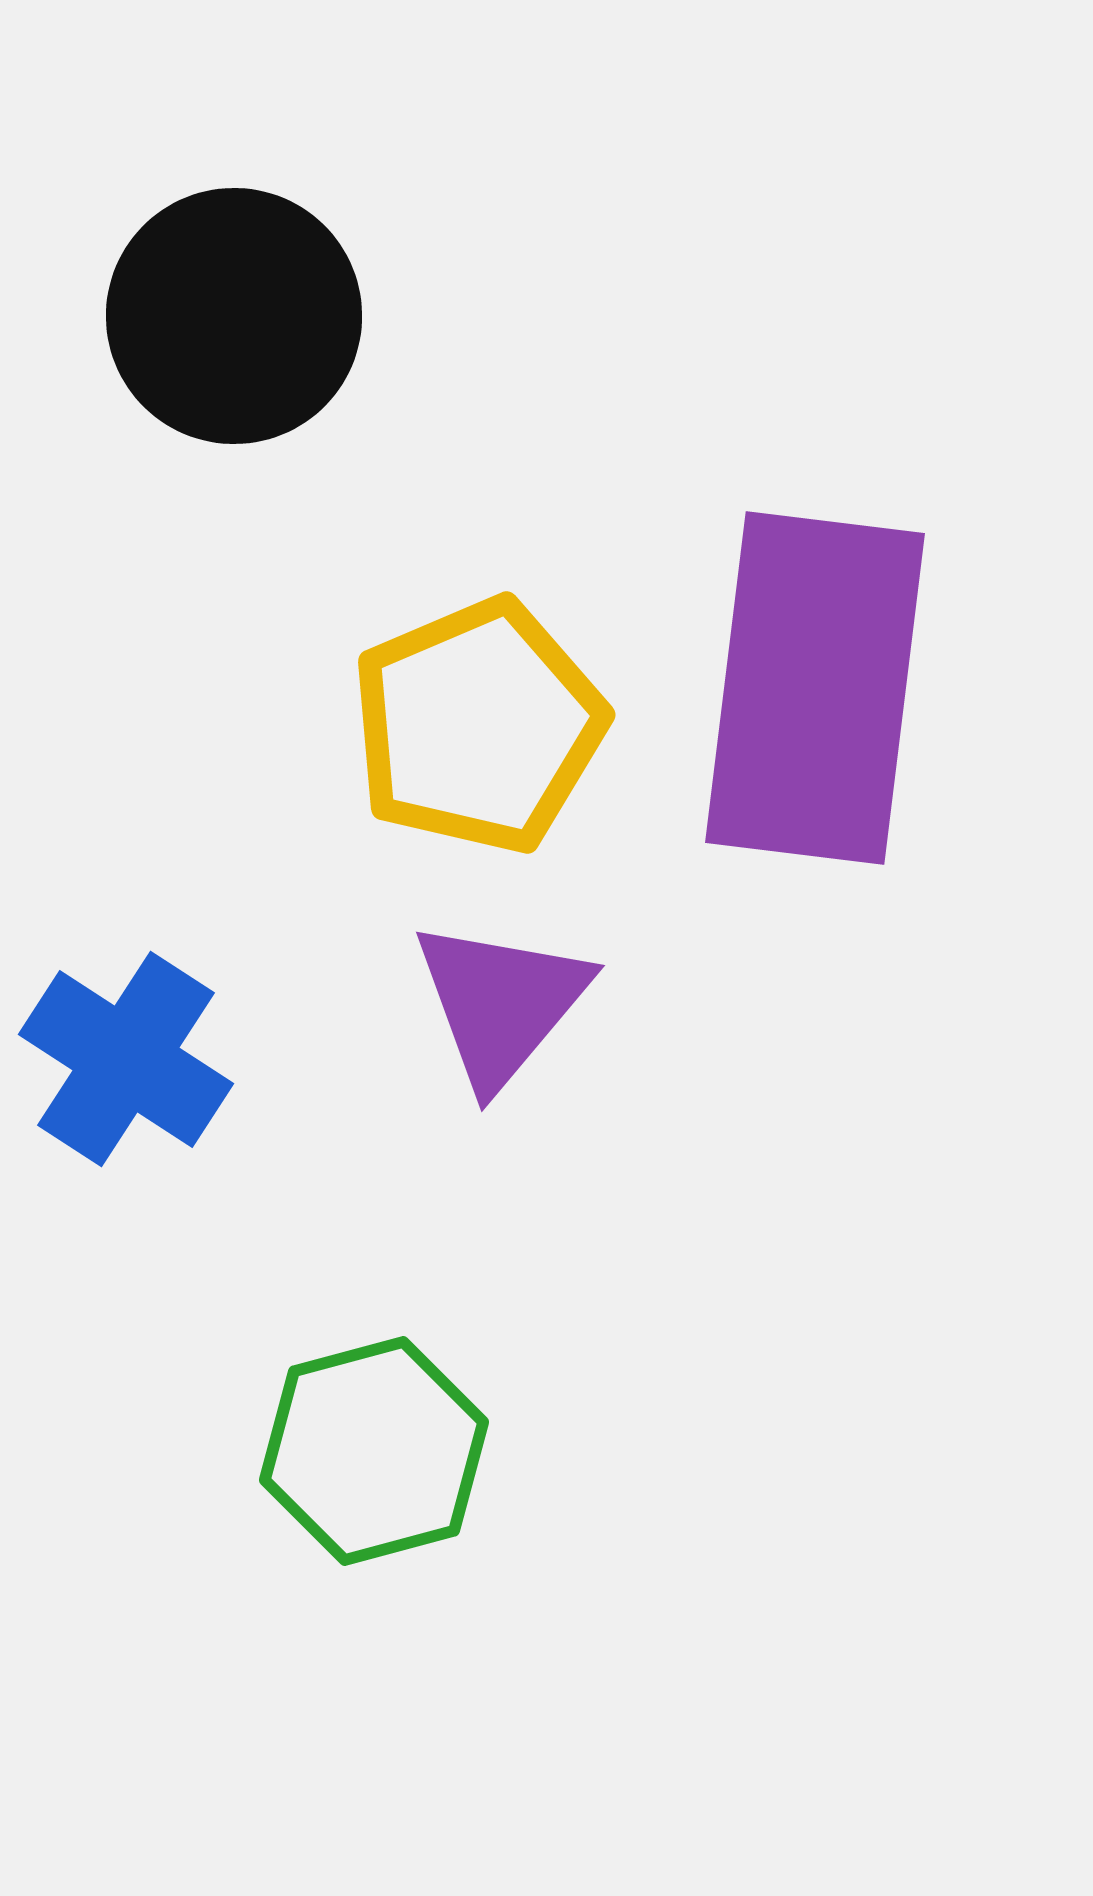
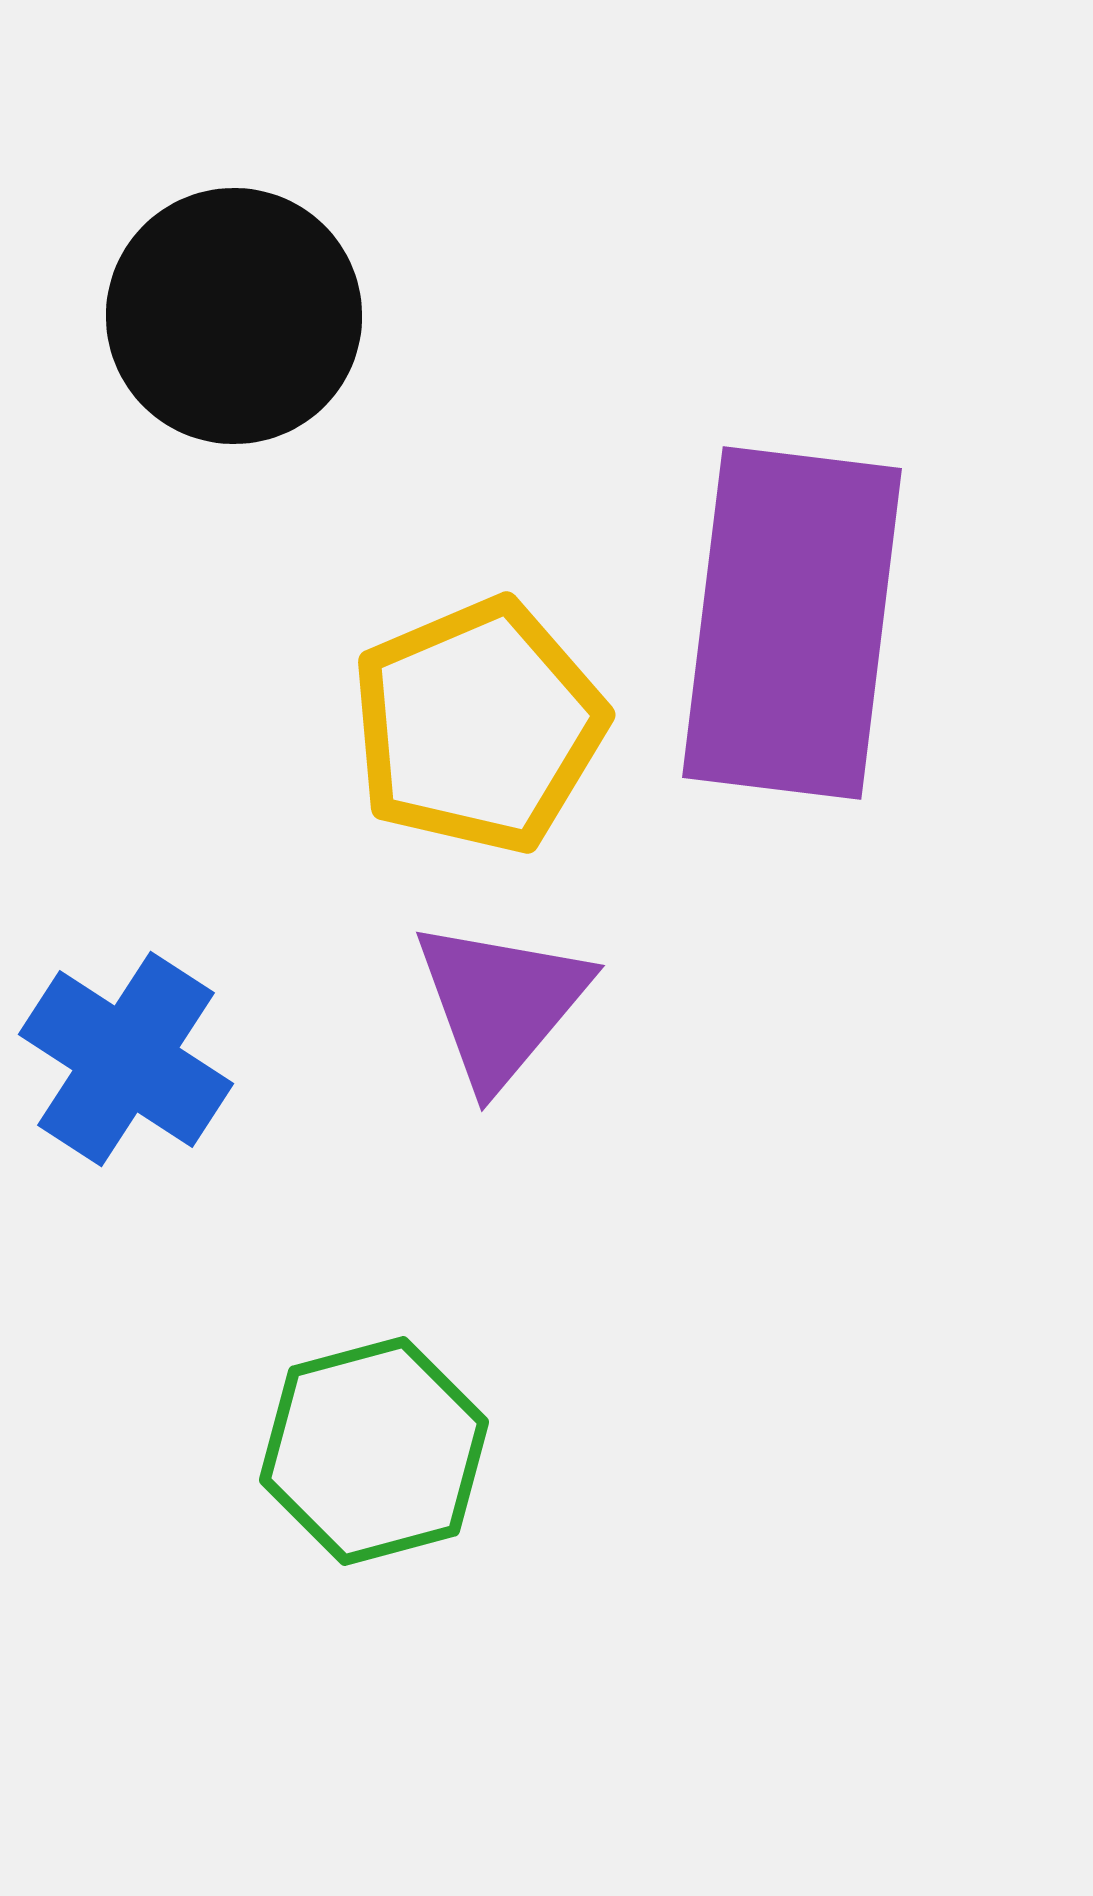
purple rectangle: moved 23 px left, 65 px up
